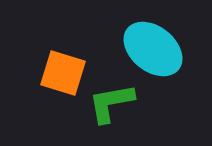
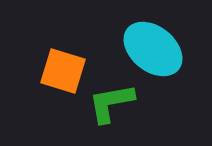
orange square: moved 2 px up
